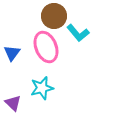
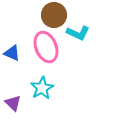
brown circle: moved 1 px up
cyan L-shape: rotated 25 degrees counterclockwise
blue triangle: rotated 42 degrees counterclockwise
cyan star: rotated 15 degrees counterclockwise
